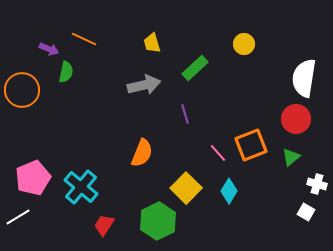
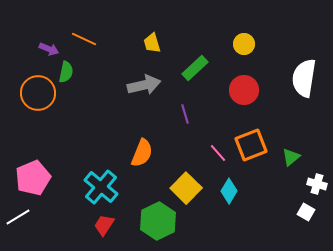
orange circle: moved 16 px right, 3 px down
red circle: moved 52 px left, 29 px up
cyan cross: moved 20 px right
